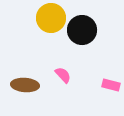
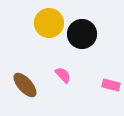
yellow circle: moved 2 px left, 5 px down
black circle: moved 4 px down
brown ellipse: rotated 44 degrees clockwise
